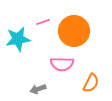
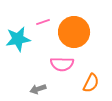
orange circle: moved 1 px down
